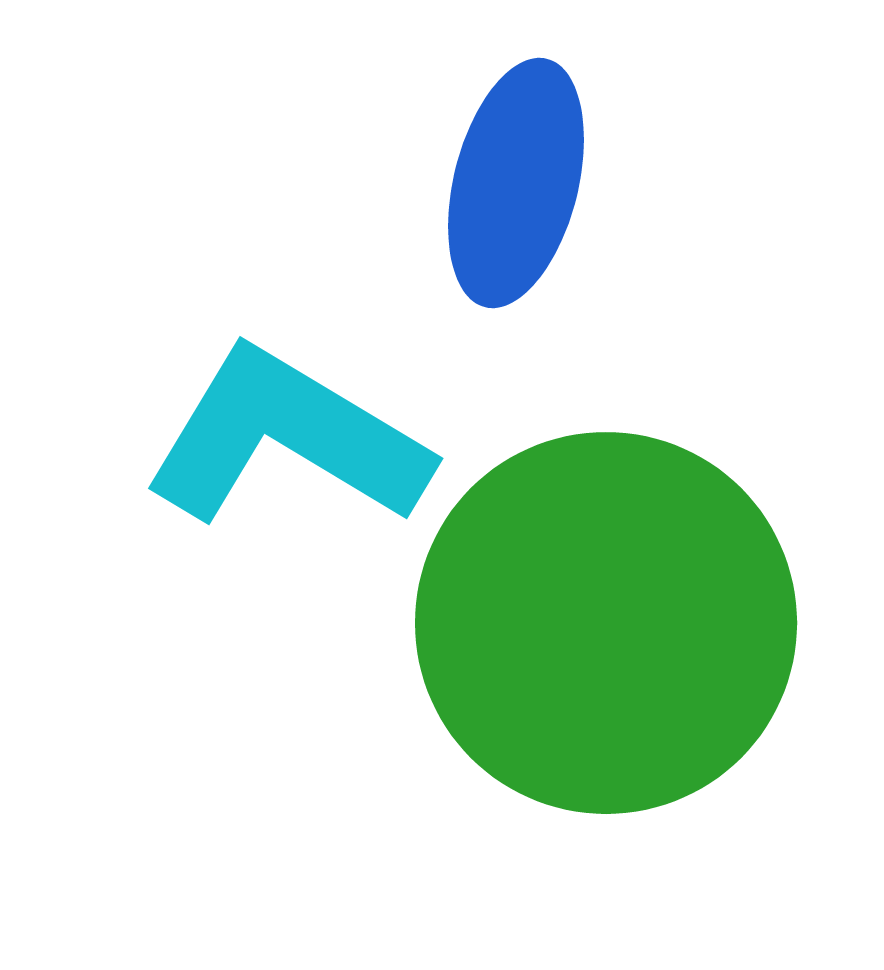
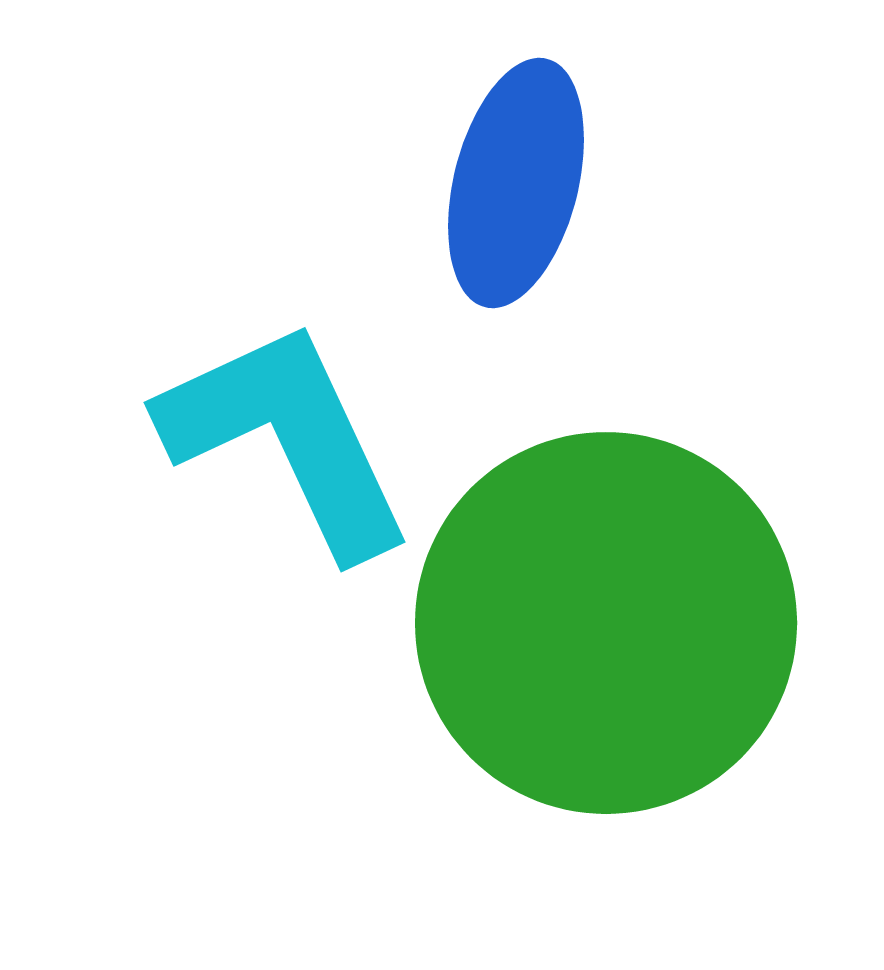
cyan L-shape: rotated 34 degrees clockwise
